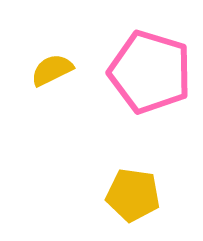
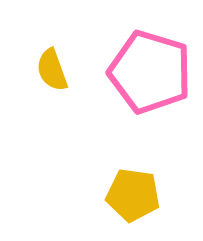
yellow semicircle: rotated 84 degrees counterclockwise
